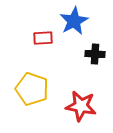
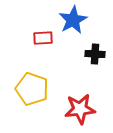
blue star: moved 1 px left, 1 px up
red star: moved 1 px left, 3 px down; rotated 16 degrees counterclockwise
